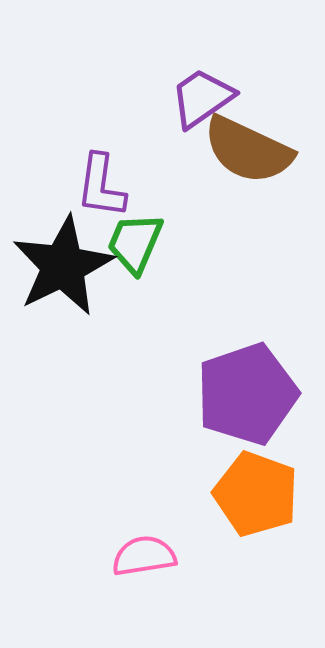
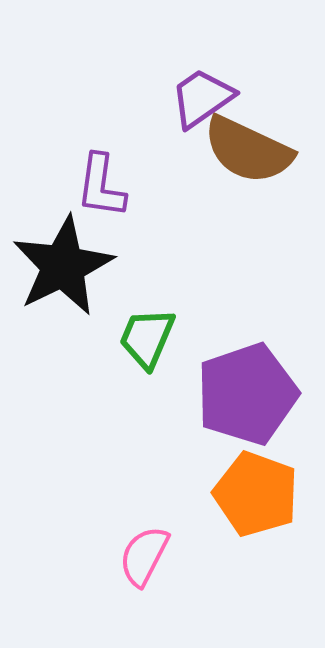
green trapezoid: moved 12 px right, 95 px down
pink semicircle: rotated 54 degrees counterclockwise
